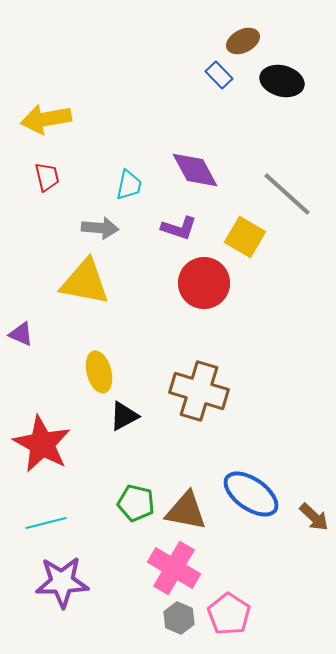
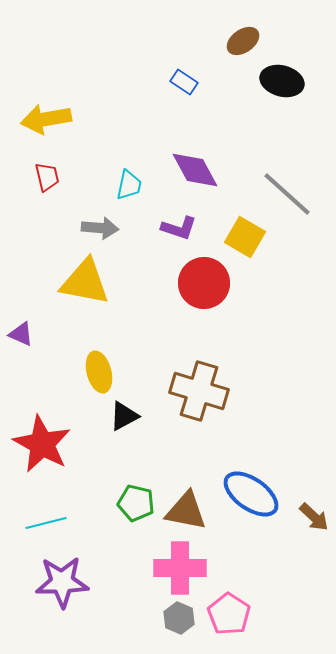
brown ellipse: rotated 8 degrees counterclockwise
blue rectangle: moved 35 px left, 7 px down; rotated 12 degrees counterclockwise
pink cross: moved 6 px right; rotated 30 degrees counterclockwise
